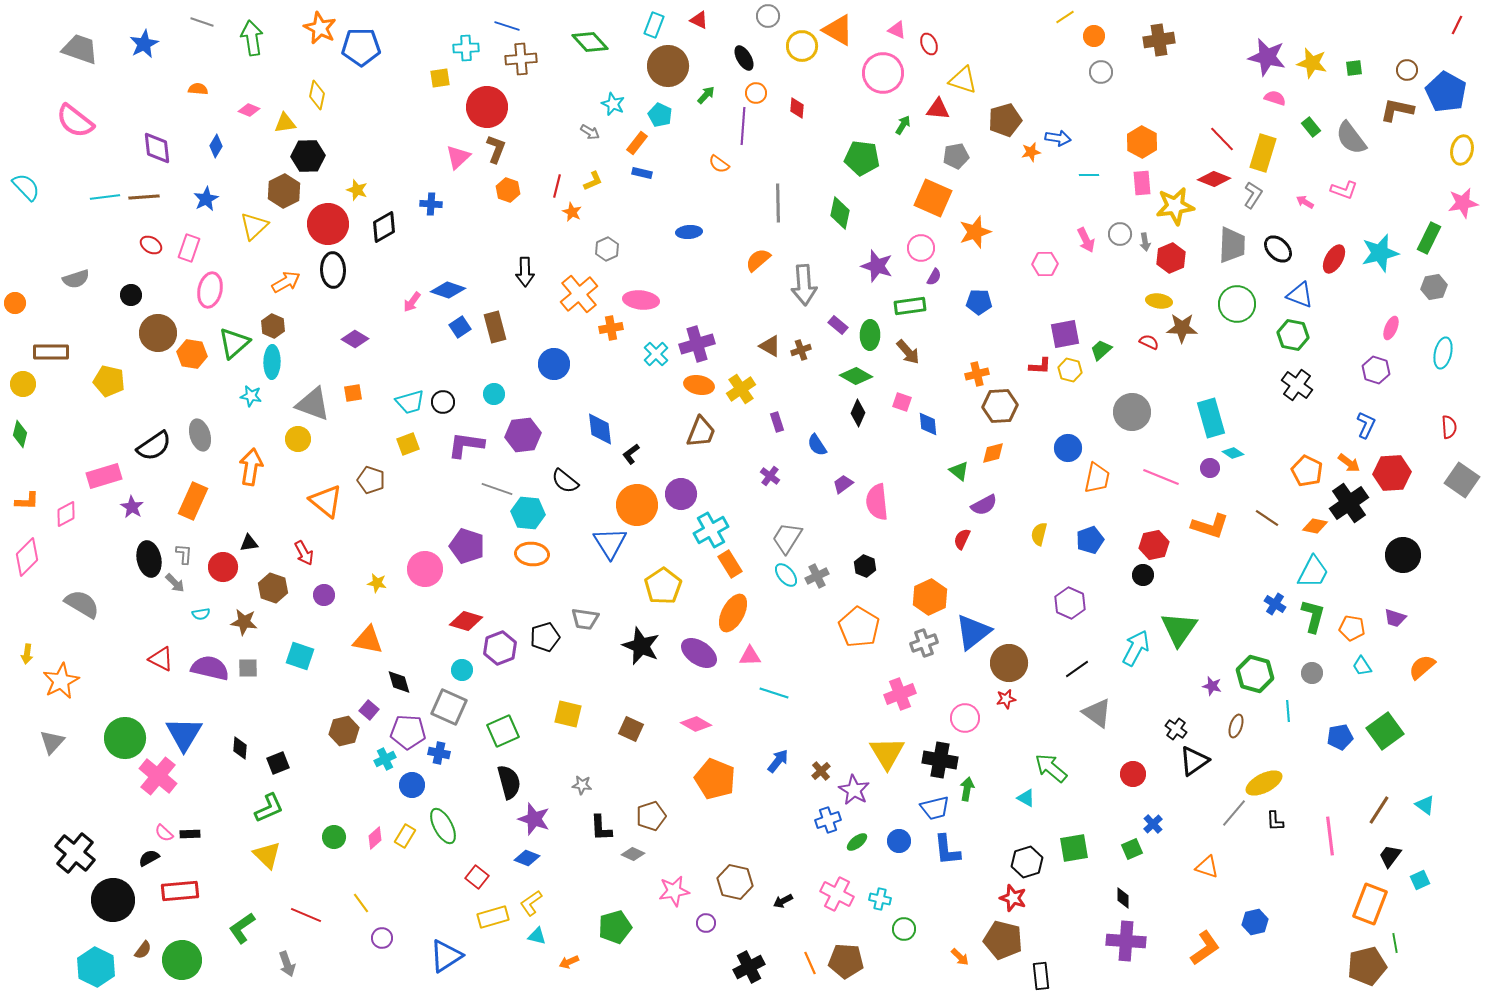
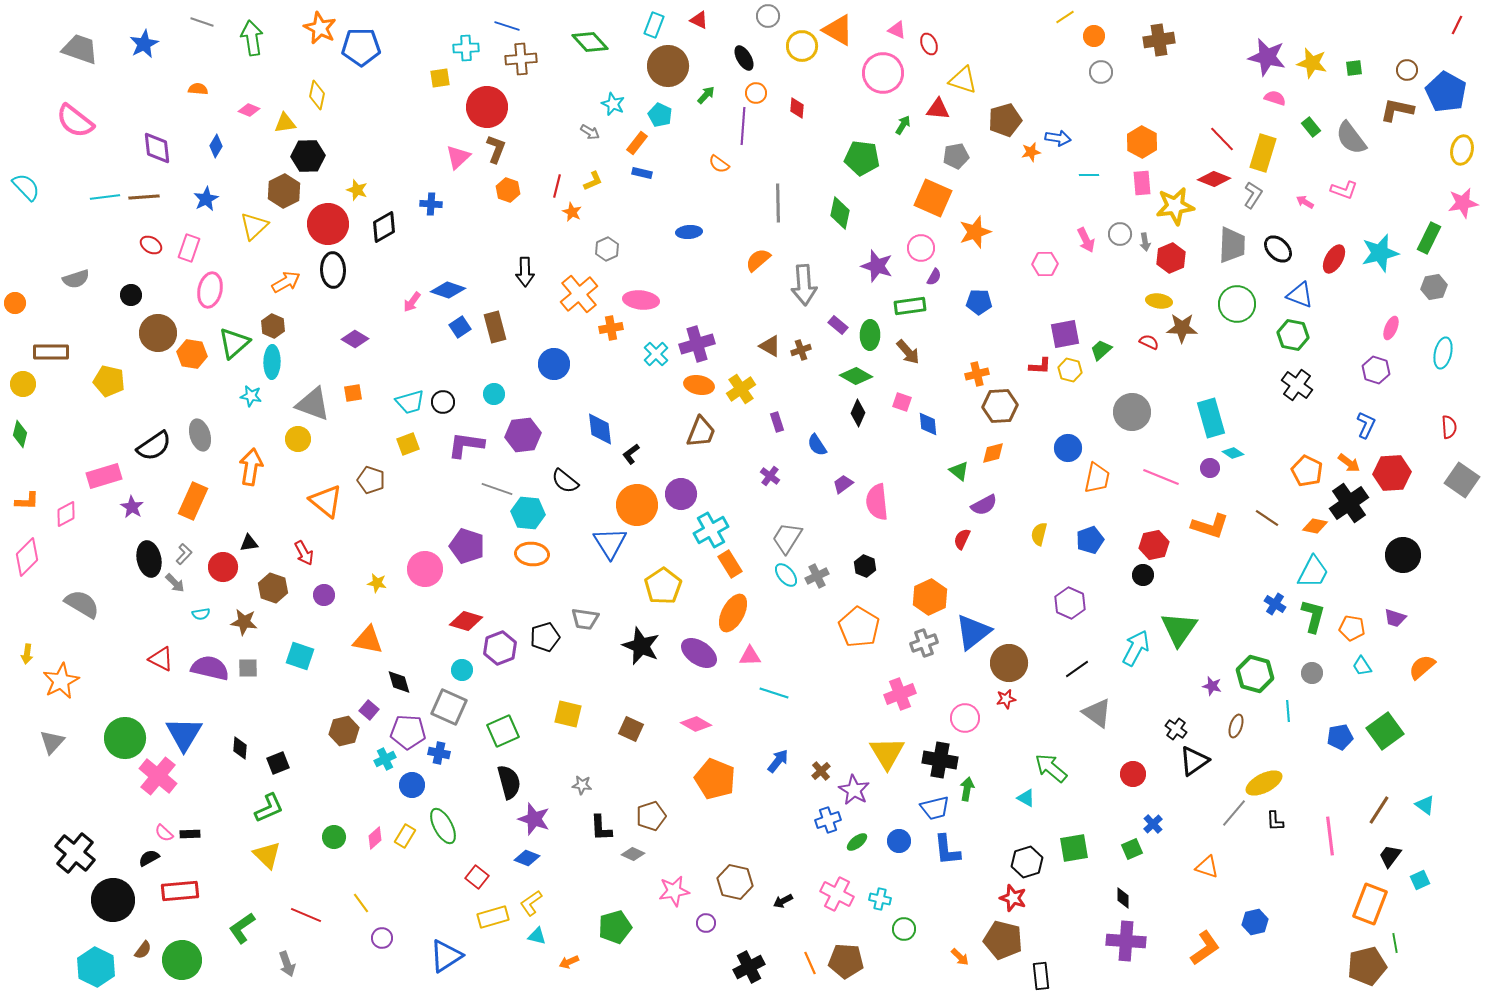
gray L-shape at (184, 554): rotated 40 degrees clockwise
